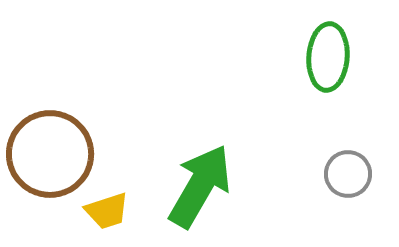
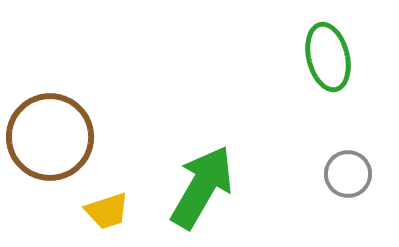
green ellipse: rotated 18 degrees counterclockwise
brown circle: moved 17 px up
green arrow: moved 2 px right, 1 px down
